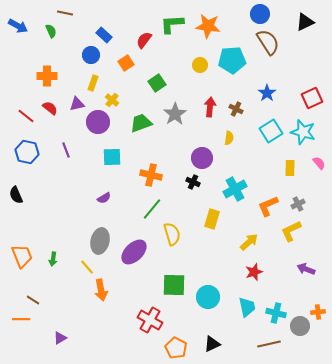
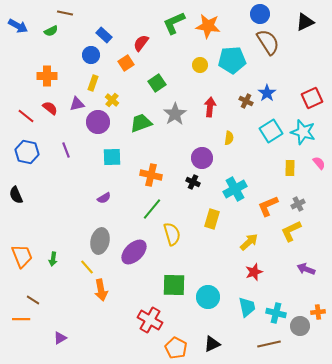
green L-shape at (172, 24): moved 2 px right, 1 px up; rotated 20 degrees counterclockwise
green semicircle at (51, 31): rotated 88 degrees clockwise
red semicircle at (144, 40): moved 3 px left, 3 px down
brown cross at (236, 109): moved 10 px right, 8 px up
